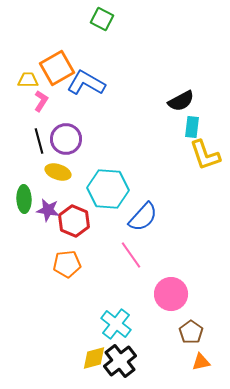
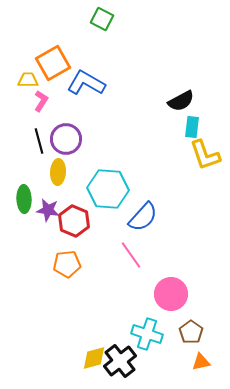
orange square: moved 4 px left, 5 px up
yellow ellipse: rotated 75 degrees clockwise
cyan cross: moved 31 px right, 10 px down; rotated 20 degrees counterclockwise
